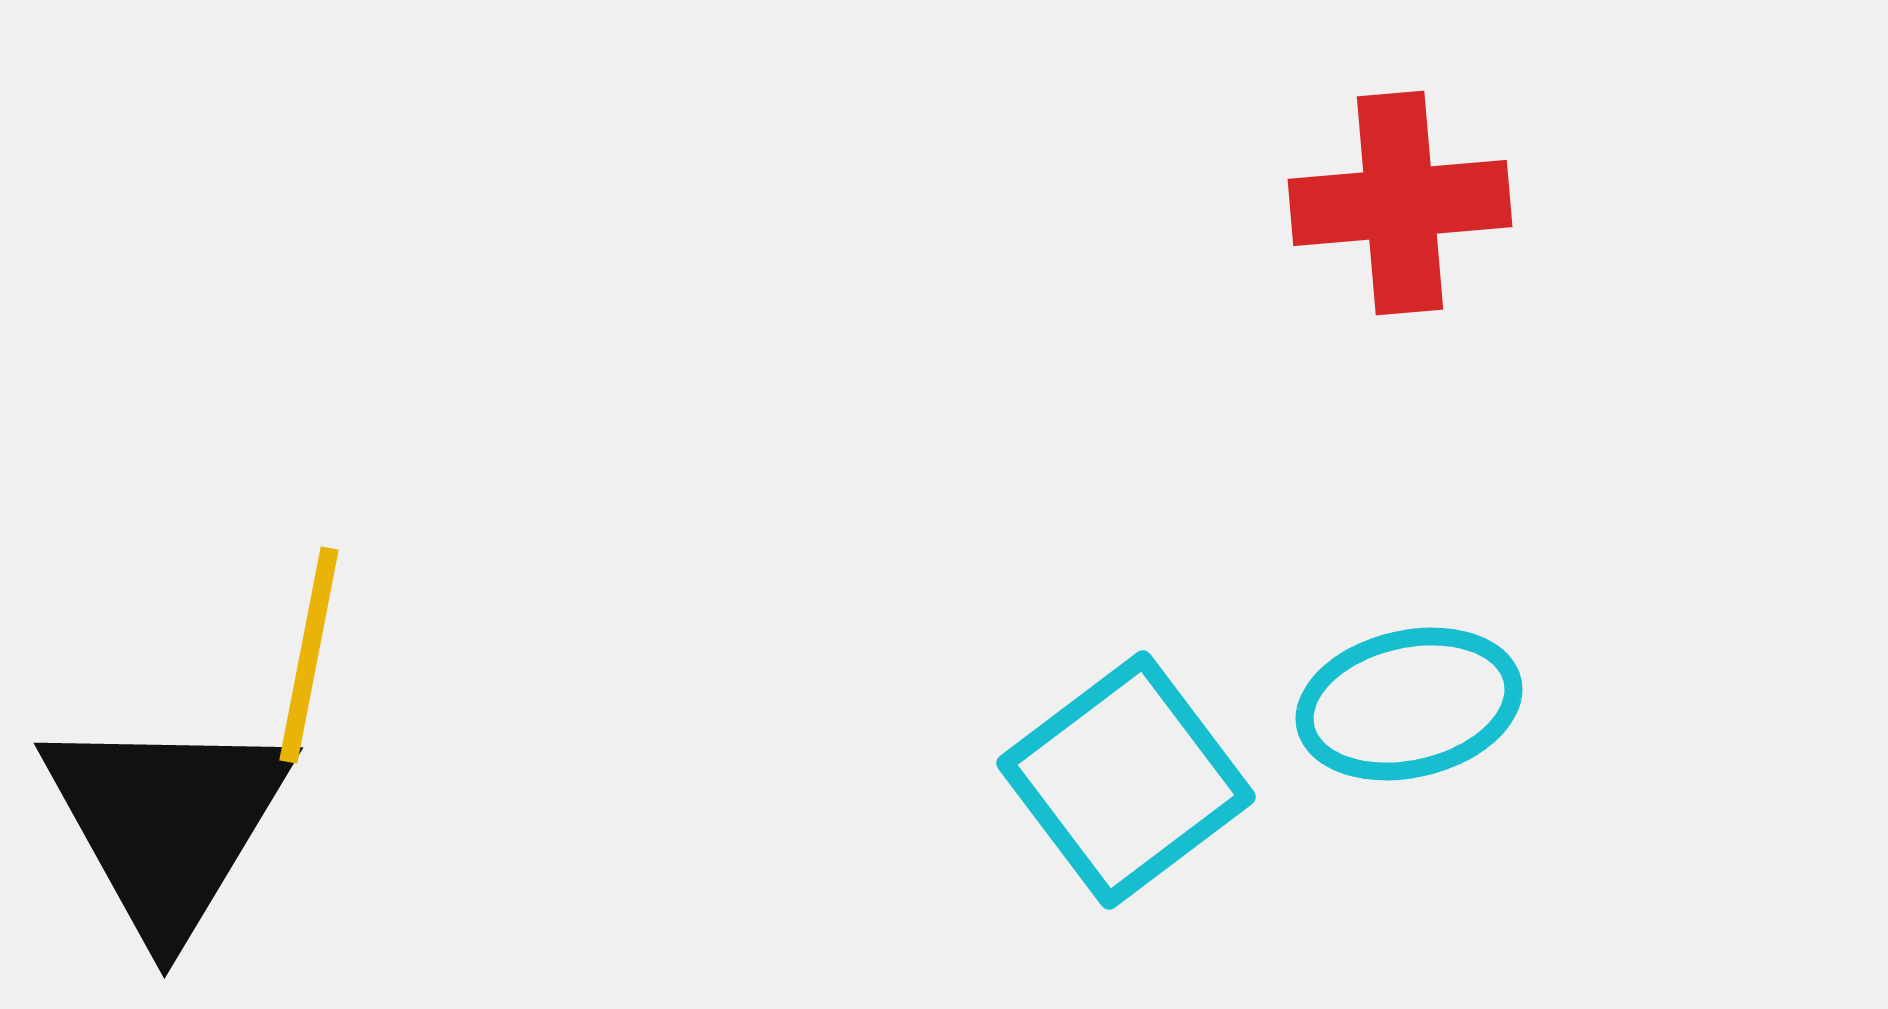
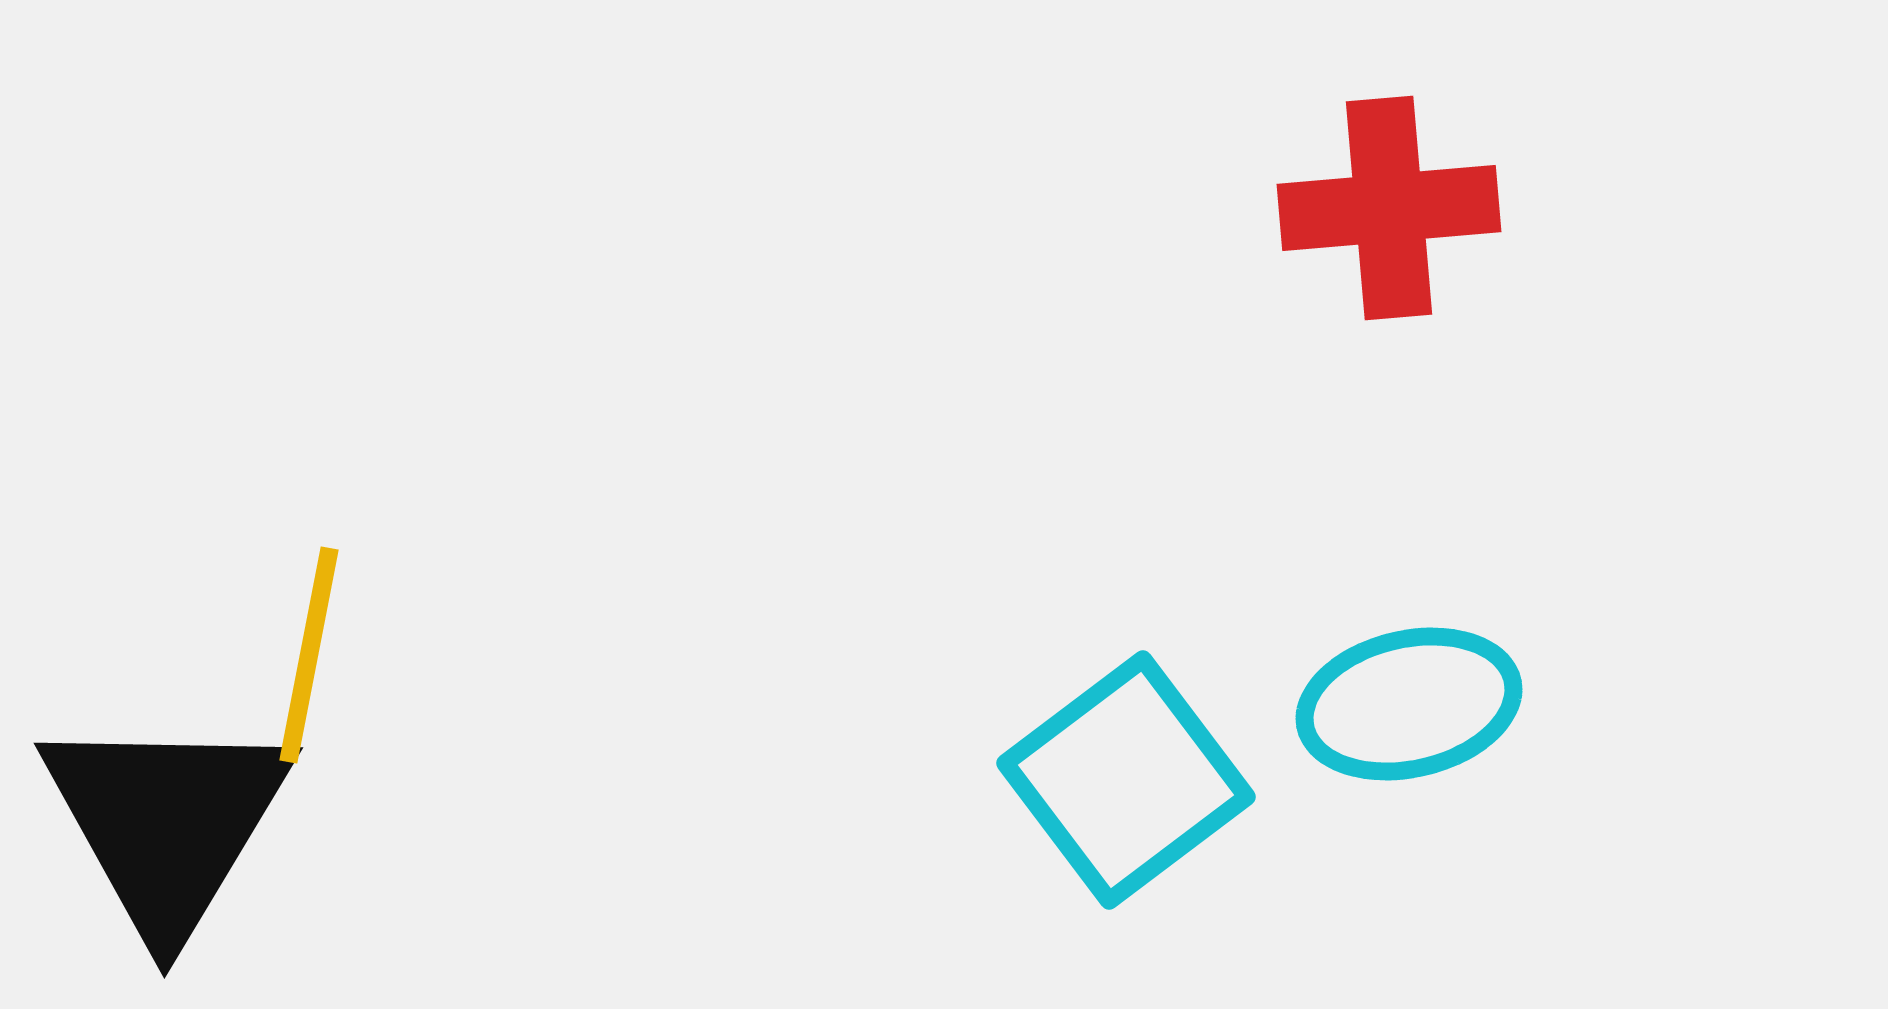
red cross: moved 11 px left, 5 px down
